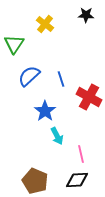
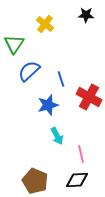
blue semicircle: moved 5 px up
blue star: moved 3 px right, 6 px up; rotated 20 degrees clockwise
